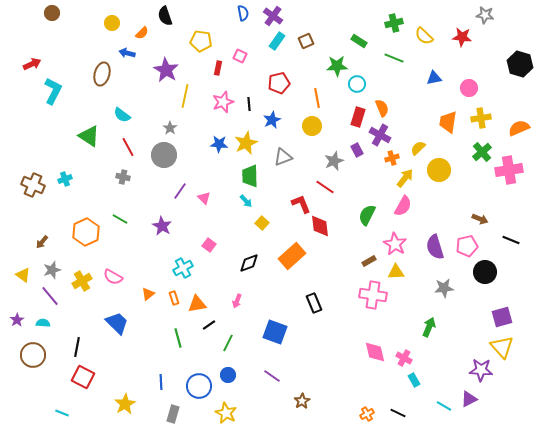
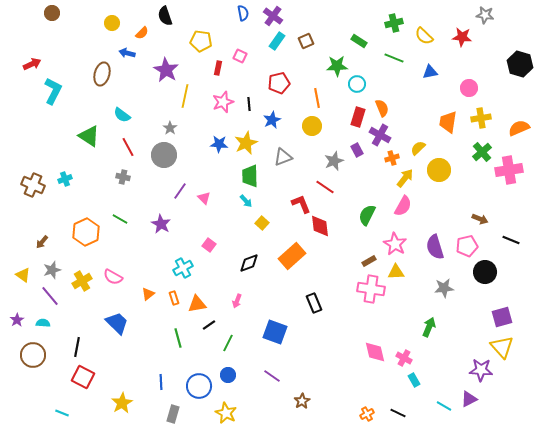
blue triangle at (434, 78): moved 4 px left, 6 px up
purple star at (162, 226): moved 1 px left, 2 px up
pink cross at (373, 295): moved 2 px left, 6 px up
yellow star at (125, 404): moved 3 px left, 1 px up
